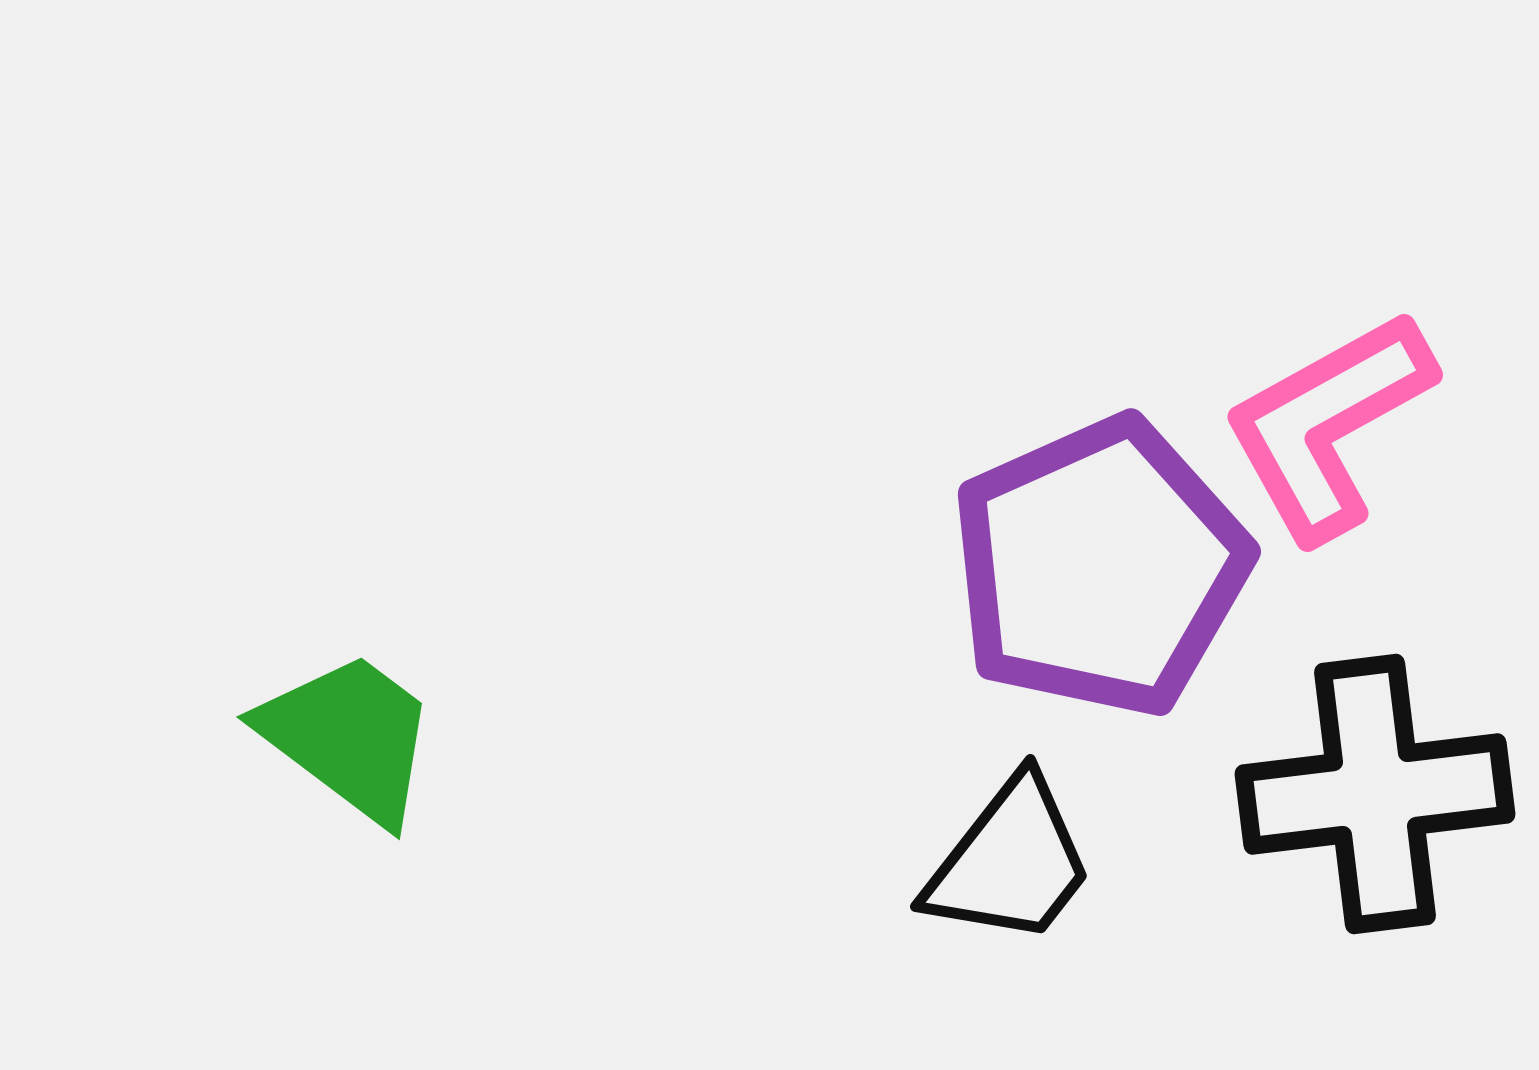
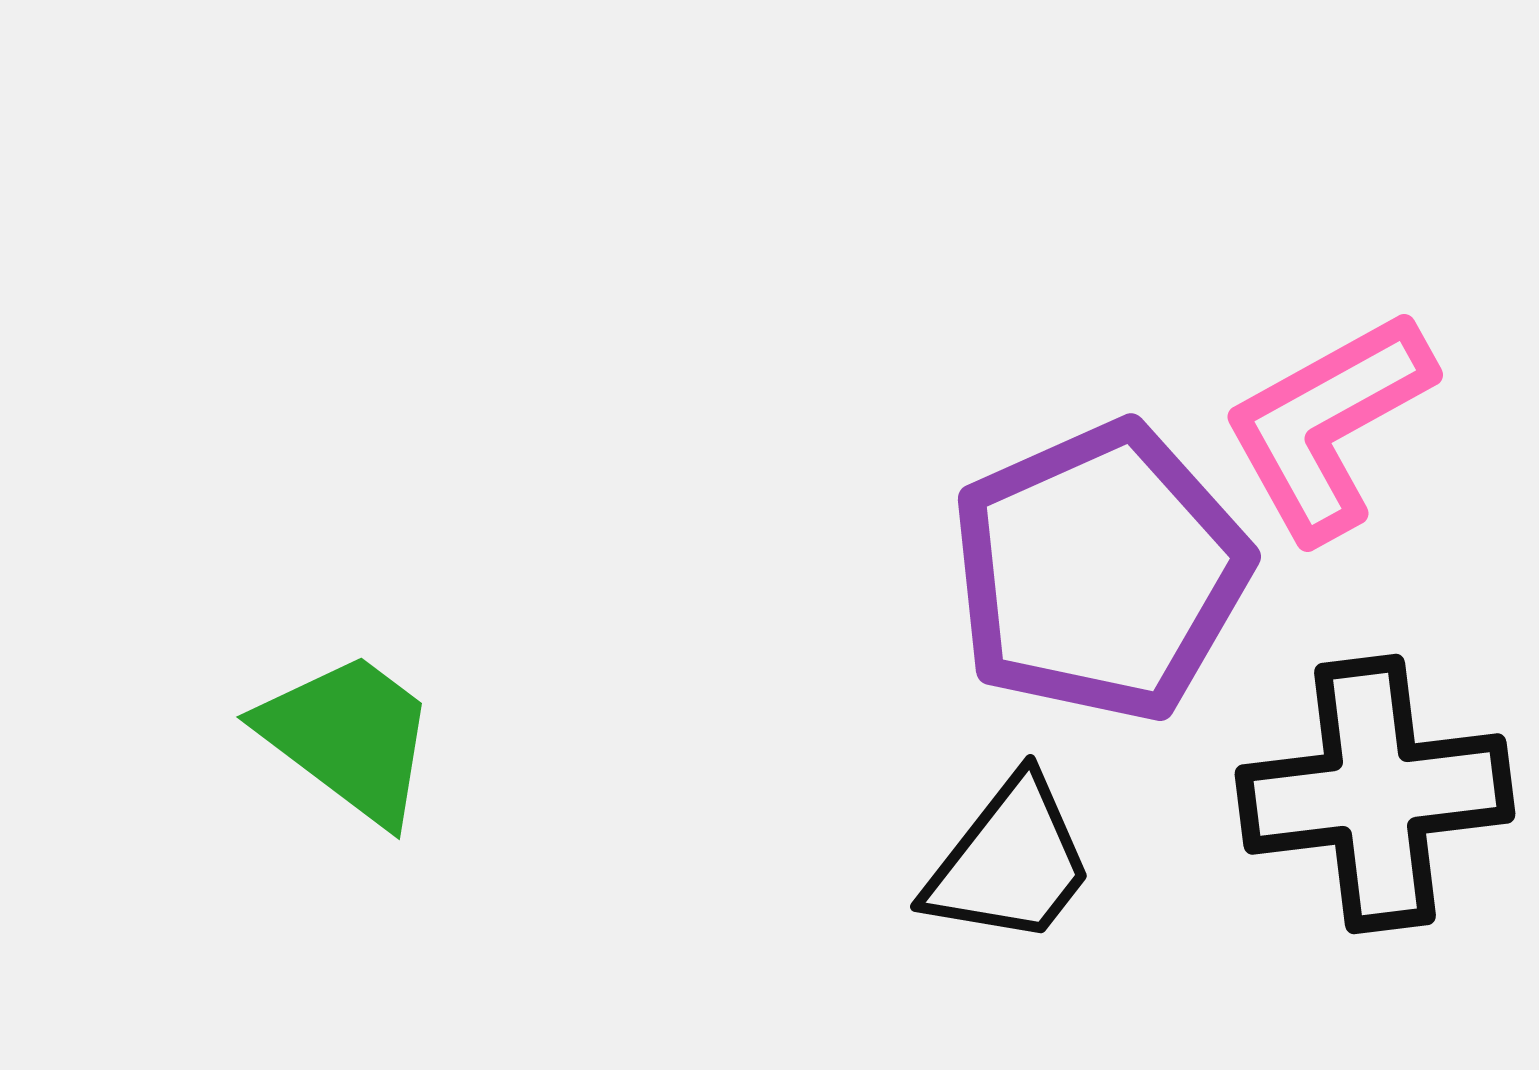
purple pentagon: moved 5 px down
